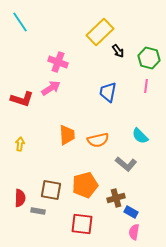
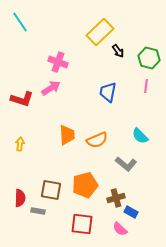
orange semicircle: moved 1 px left; rotated 10 degrees counterclockwise
pink semicircle: moved 14 px left, 3 px up; rotated 56 degrees counterclockwise
